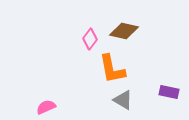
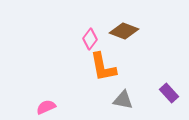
brown diamond: rotated 8 degrees clockwise
orange L-shape: moved 9 px left, 2 px up
purple rectangle: moved 1 px down; rotated 36 degrees clockwise
gray triangle: rotated 20 degrees counterclockwise
